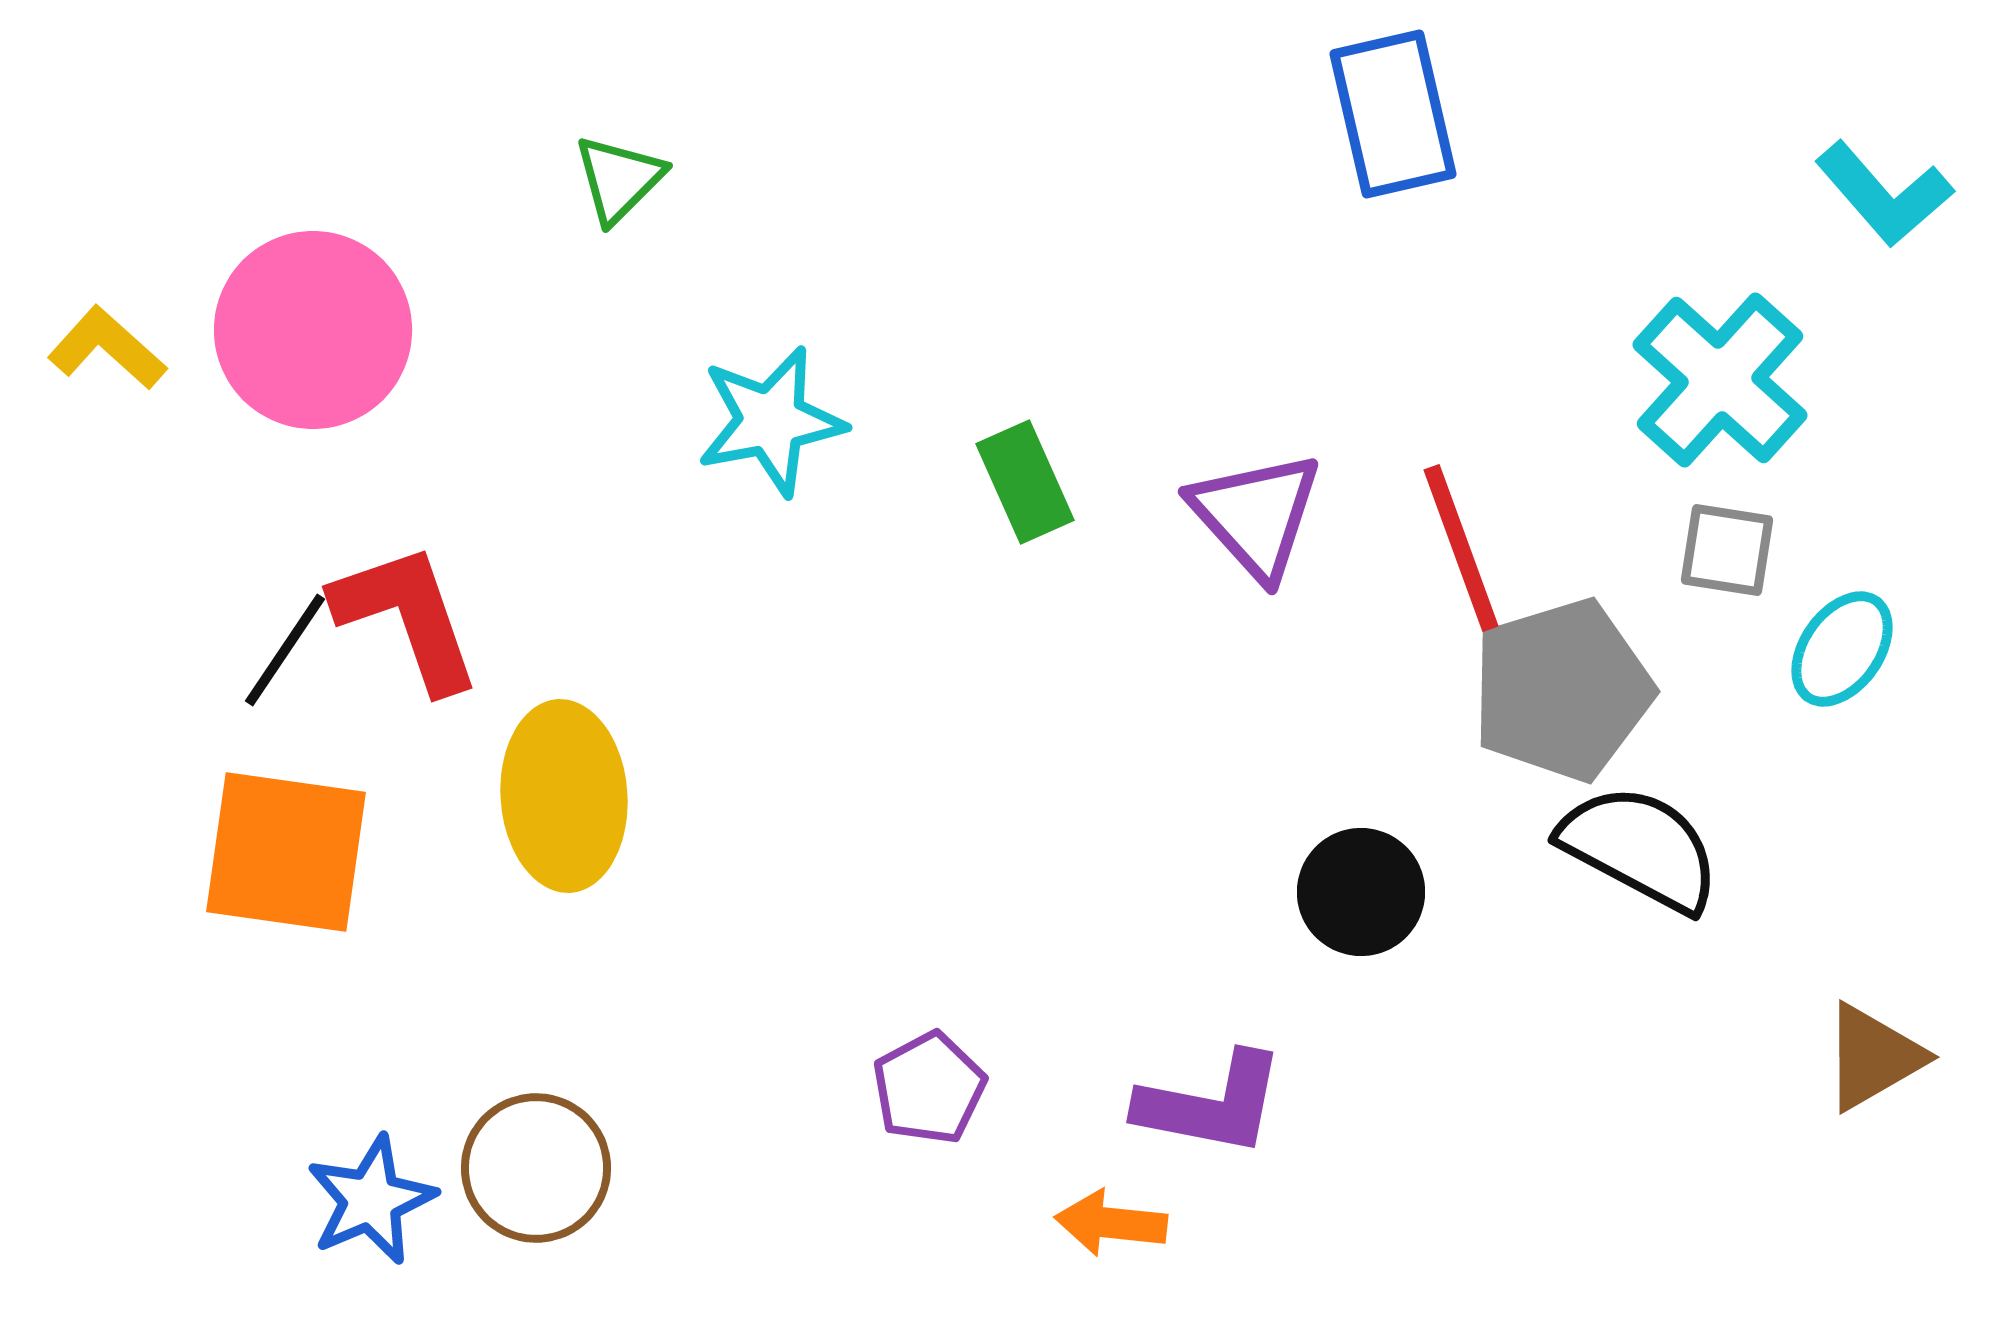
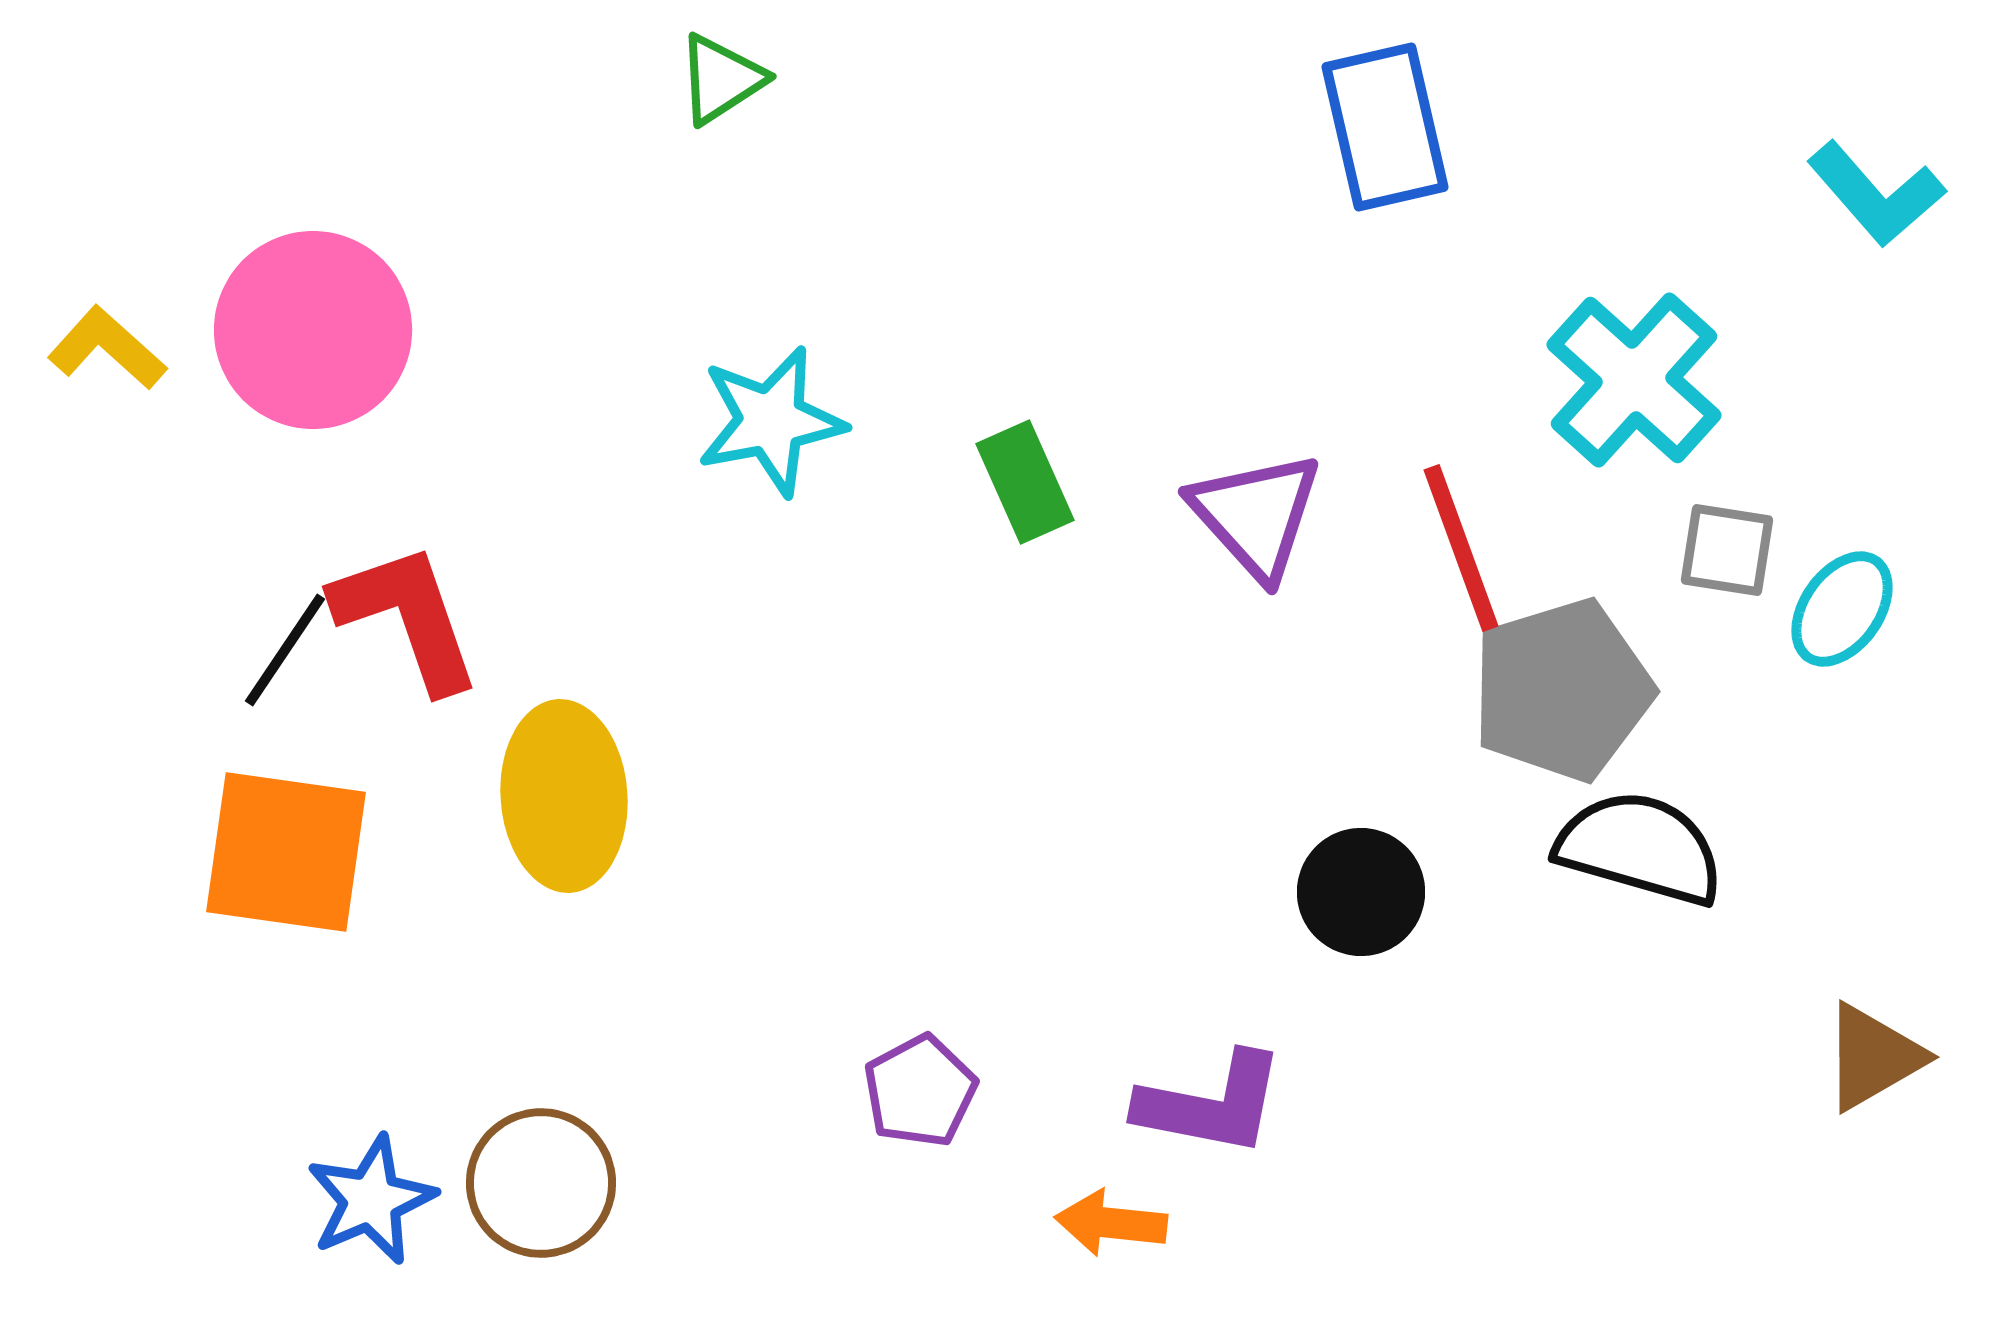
blue rectangle: moved 8 px left, 13 px down
green triangle: moved 102 px right, 100 px up; rotated 12 degrees clockwise
cyan L-shape: moved 8 px left
cyan cross: moved 86 px left
cyan ellipse: moved 40 px up
black semicircle: rotated 12 degrees counterclockwise
purple pentagon: moved 9 px left, 3 px down
brown circle: moved 5 px right, 15 px down
